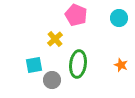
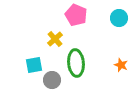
green ellipse: moved 2 px left, 1 px up; rotated 12 degrees counterclockwise
